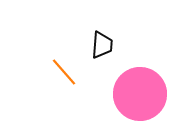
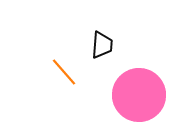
pink circle: moved 1 px left, 1 px down
